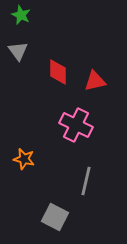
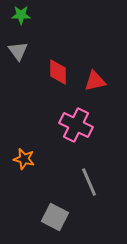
green star: rotated 24 degrees counterclockwise
gray line: moved 3 px right, 1 px down; rotated 36 degrees counterclockwise
